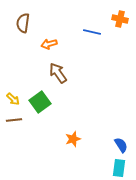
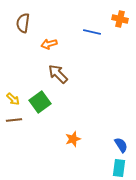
brown arrow: moved 1 px down; rotated 10 degrees counterclockwise
